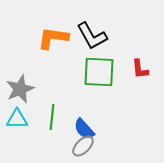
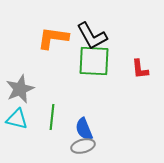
green square: moved 5 px left, 11 px up
cyan triangle: rotated 15 degrees clockwise
blue semicircle: rotated 20 degrees clockwise
gray ellipse: rotated 30 degrees clockwise
